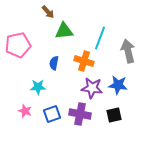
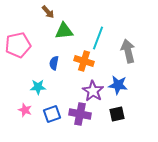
cyan line: moved 2 px left
purple star: moved 1 px right, 3 px down; rotated 25 degrees clockwise
pink star: moved 1 px up
black square: moved 3 px right, 1 px up
